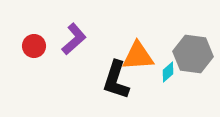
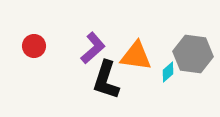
purple L-shape: moved 19 px right, 9 px down
orange triangle: moved 2 px left; rotated 12 degrees clockwise
black L-shape: moved 10 px left
